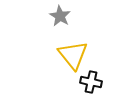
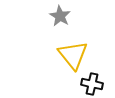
black cross: moved 1 px right, 2 px down
